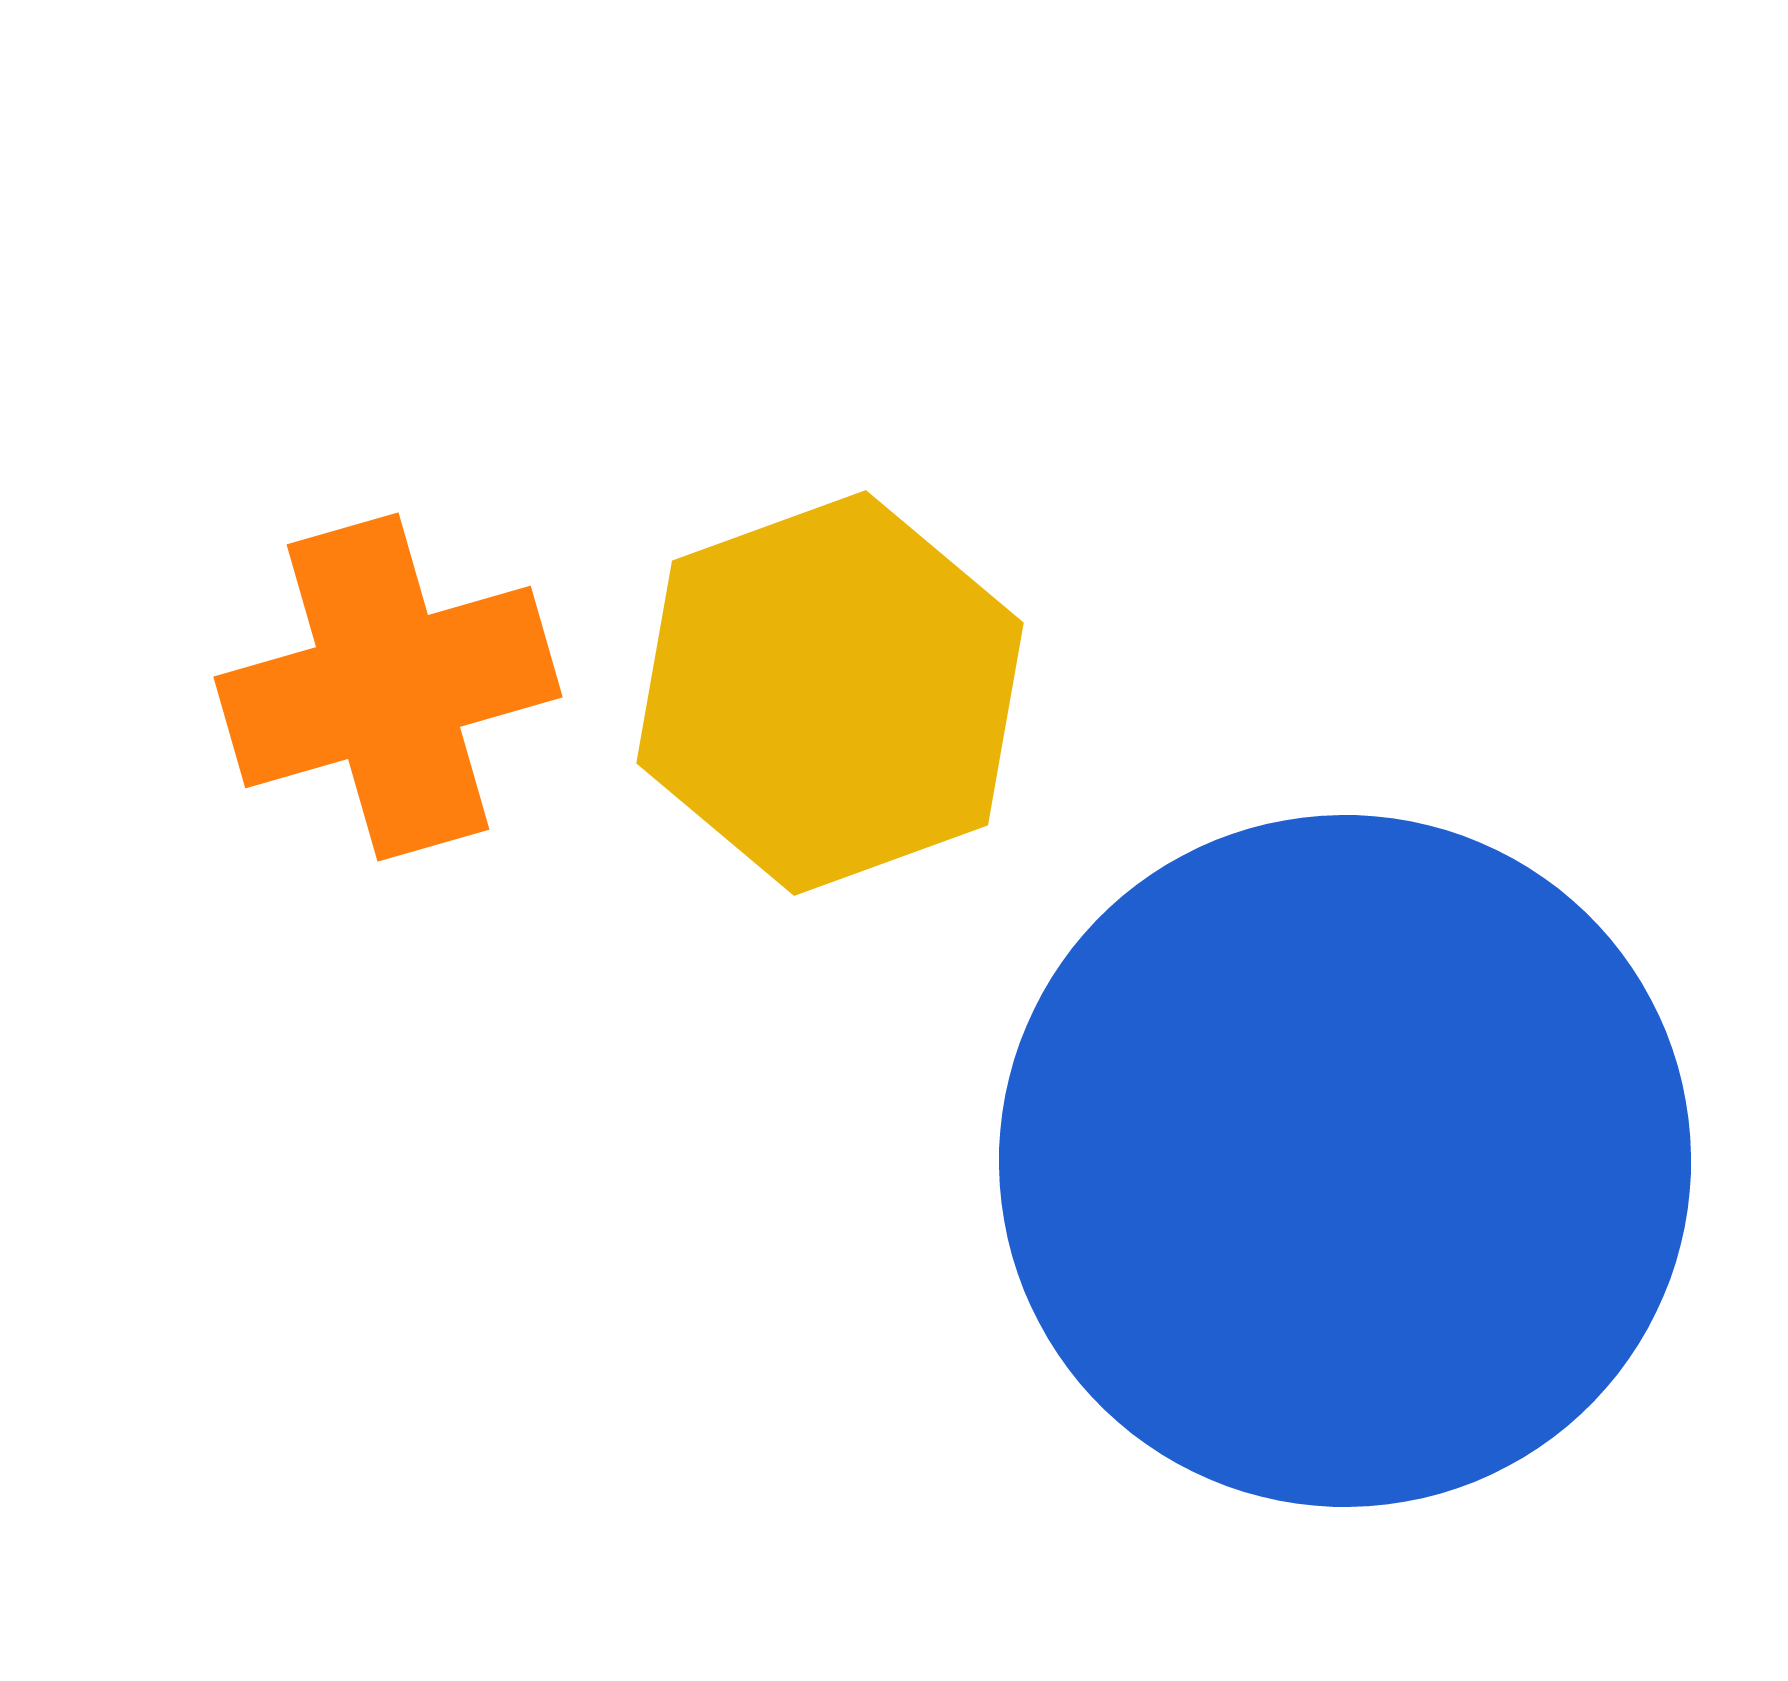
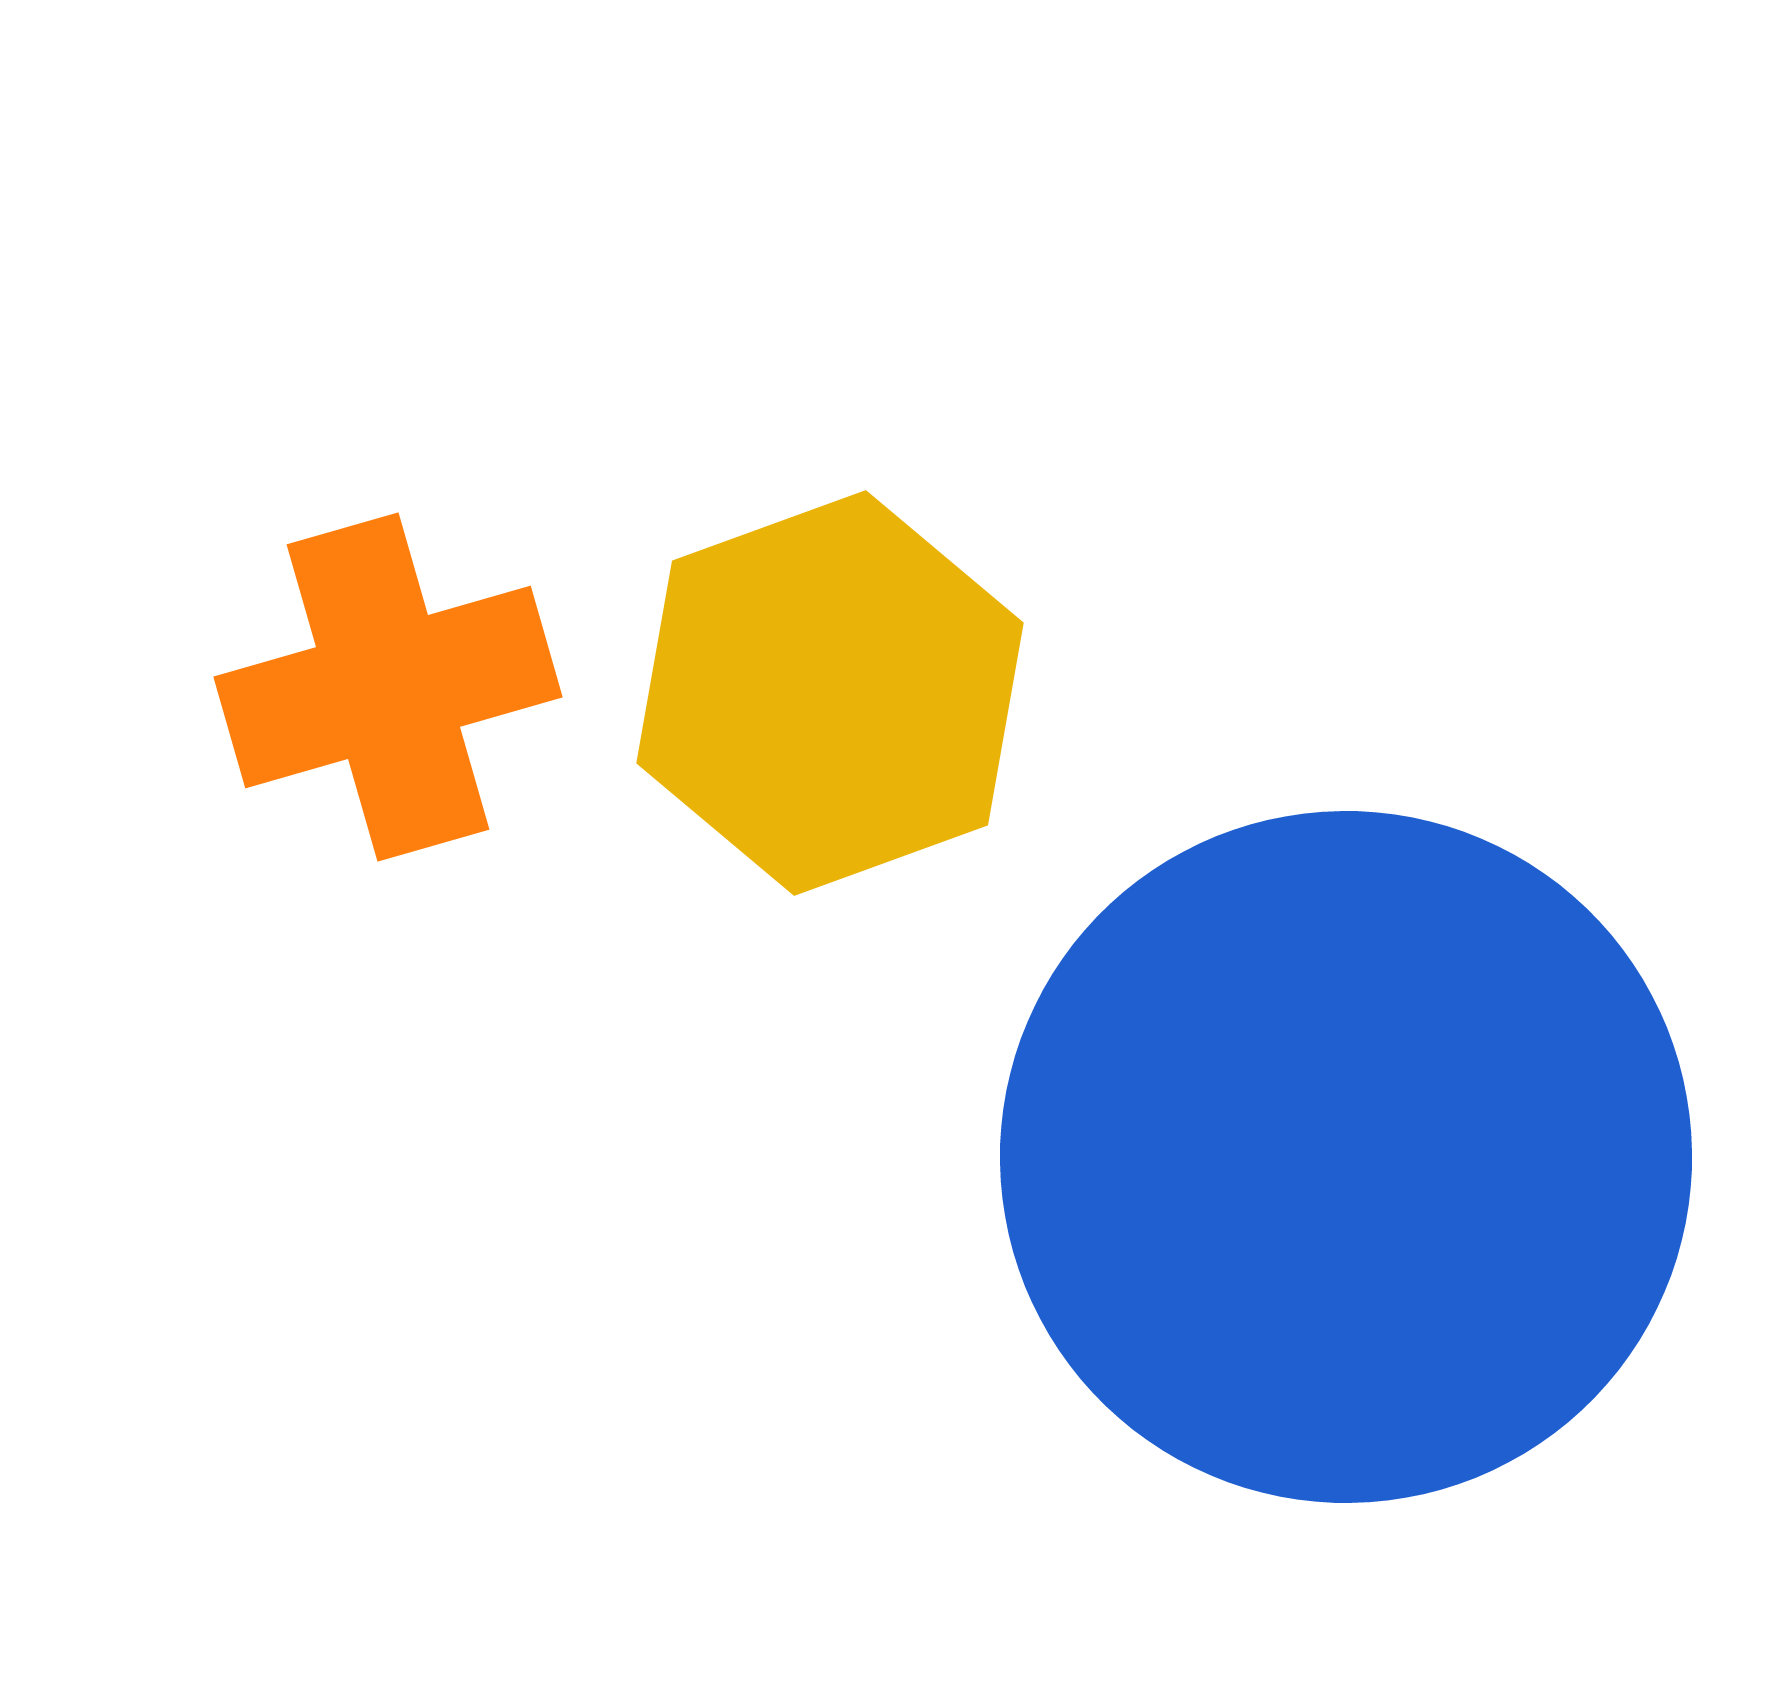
blue circle: moved 1 px right, 4 px up
